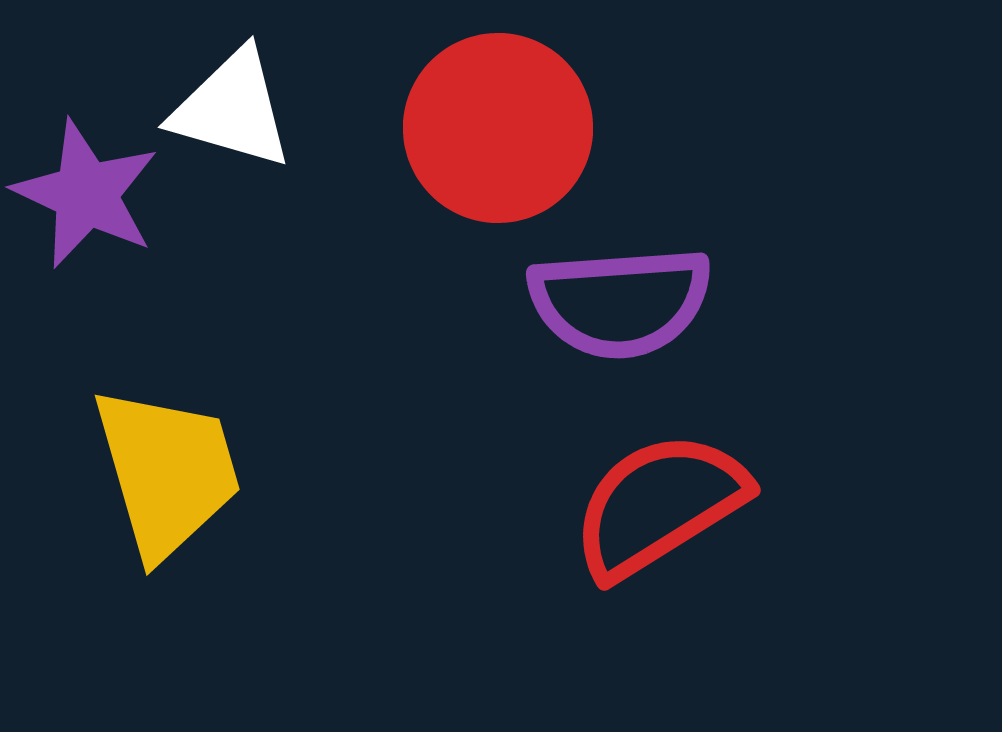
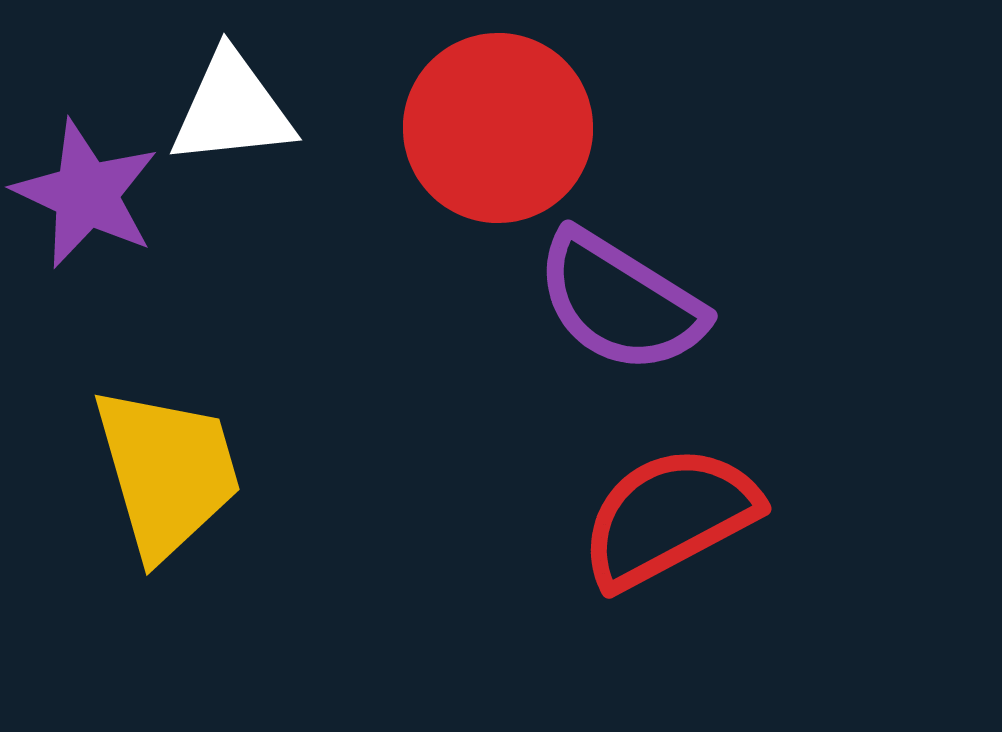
white triangle: rotated 22 degrees counterclockwise
purple semicircle: rotated 36 degrees clockwise
red semicircle: moved 10 px right, 12 px down; rotated 4 degrees clockwise
